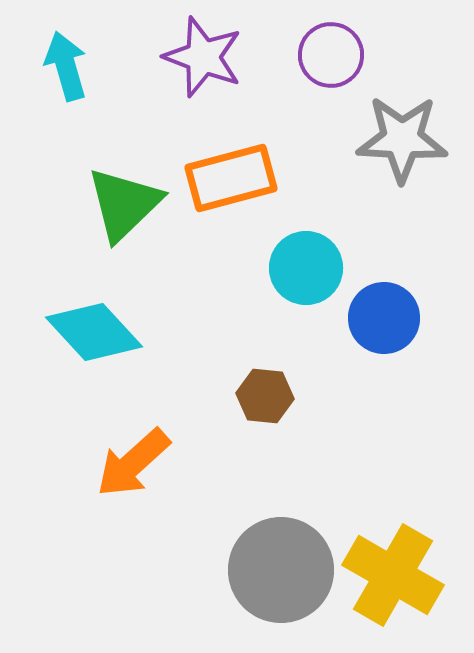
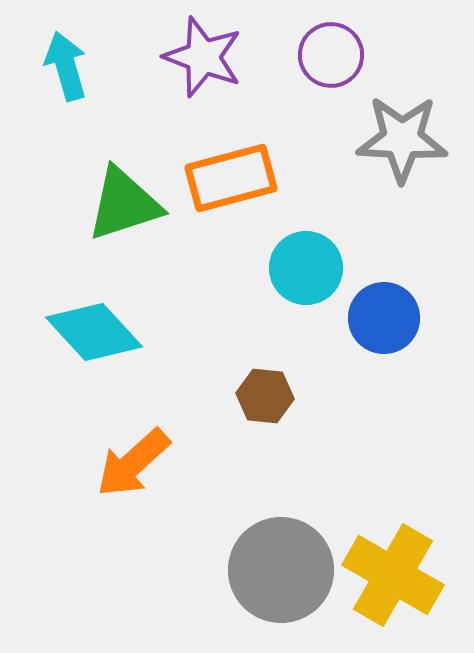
green triangle: rotated 26 degrees clockwise
